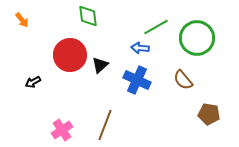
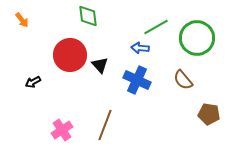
black triangle: rotated 30 degrees counterclockwise
